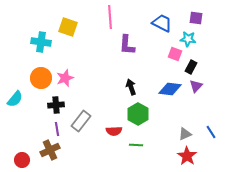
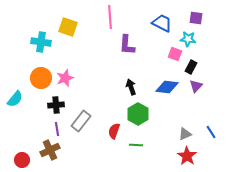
blue diamond: moved 3 px left, 2 px up
red semicircle: rotated 112 degrees clockwise
